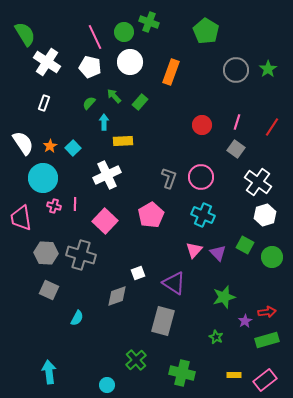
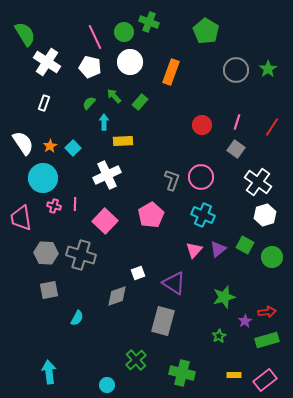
gray L-shape at (169, 178): moved 3 px right, 2 px down
purple triangle at (218, 253): moved 4 px up; rotated 36 degrees clockwise
gray square at (49, 290): rotated 36 degrees counterclockwise
green star at (216, 337): moved 3 px right, 1 px up; rotated 16 degrees clockwise
